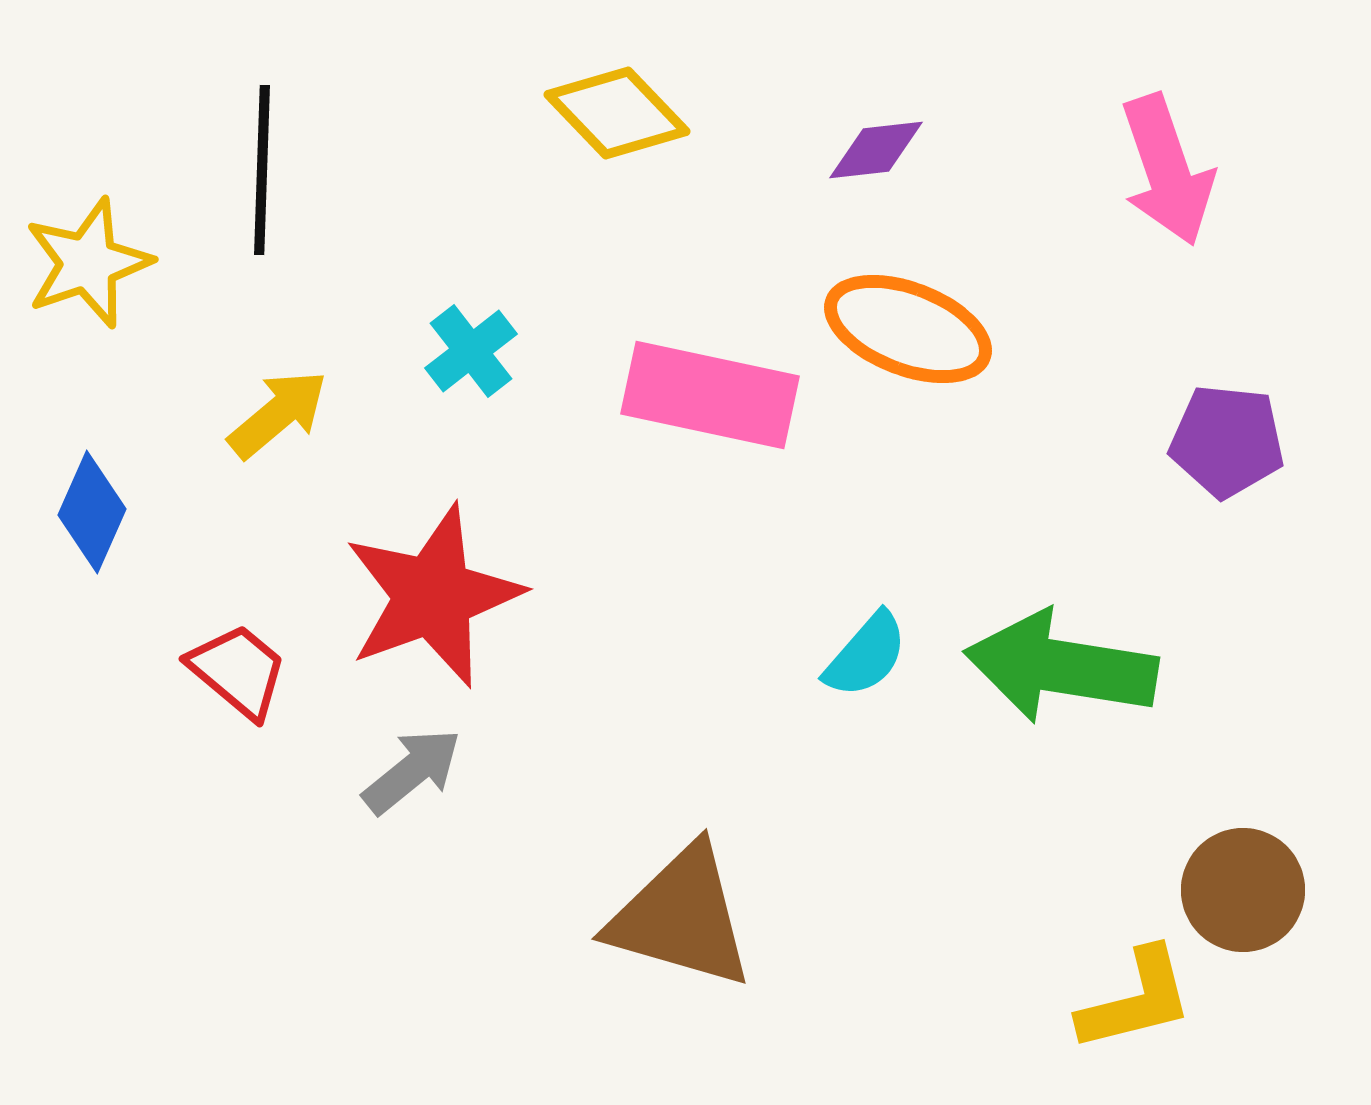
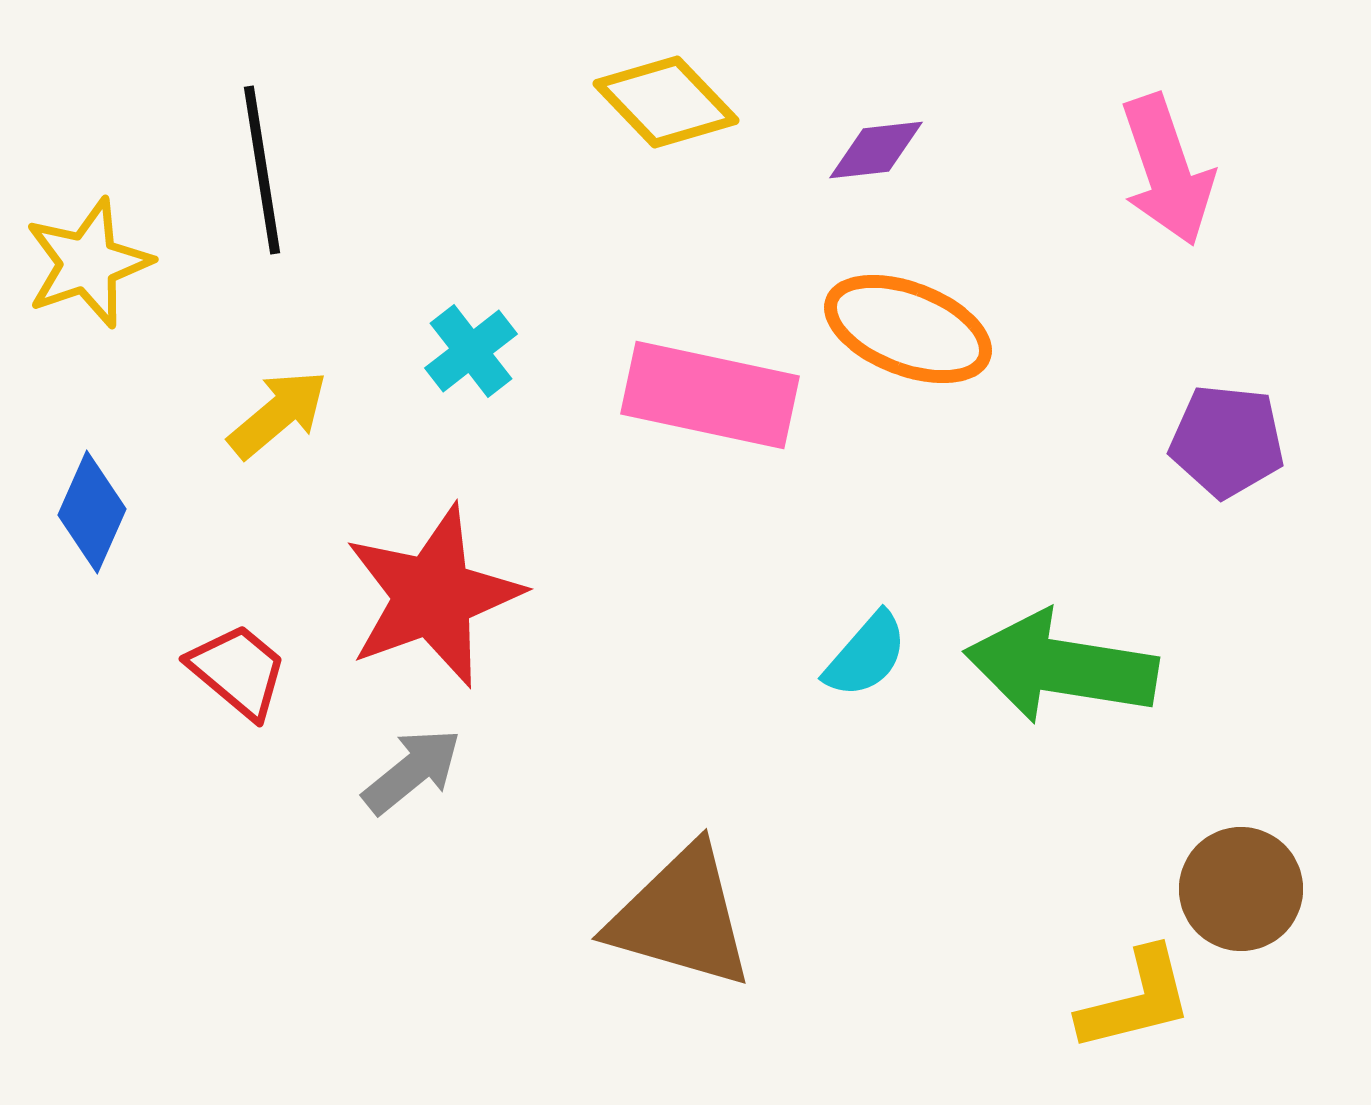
yellow diamond: moved 49 px right, 11 px up
black line: rotated 11 degrees counterclockwise
brown circle: moved 2 px left, 1 px up
